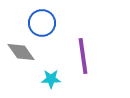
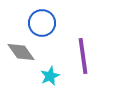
cyan star: moved 1 px left, 3 px up; rotated 24 degrees counterclockwise
